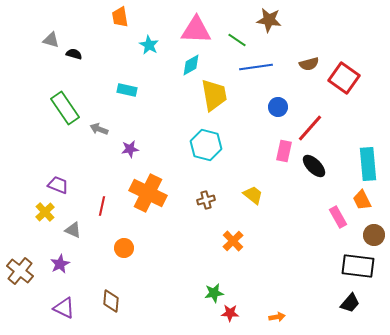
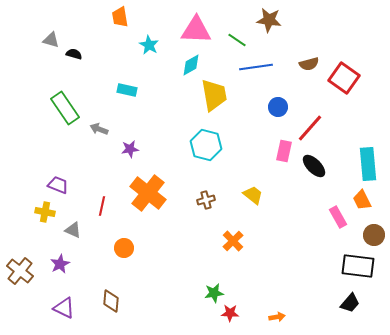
orange cross at (148, 193): rotated 12 degrees clockwise
yellow cross at (45, 212): rotated 36 degrees counterclockwise
